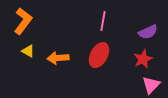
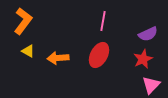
purple semicircle: moved 2 px down
